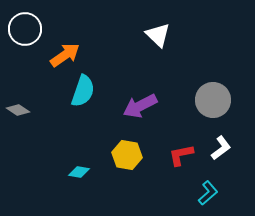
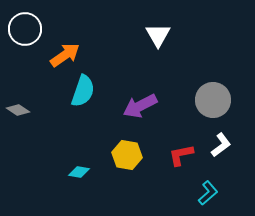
white triangle: rotated 16 degrees clockwise
white L-shape: moved 3 px up
